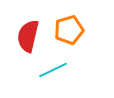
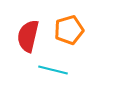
cyan line: rotated 40 degrees clockwise
